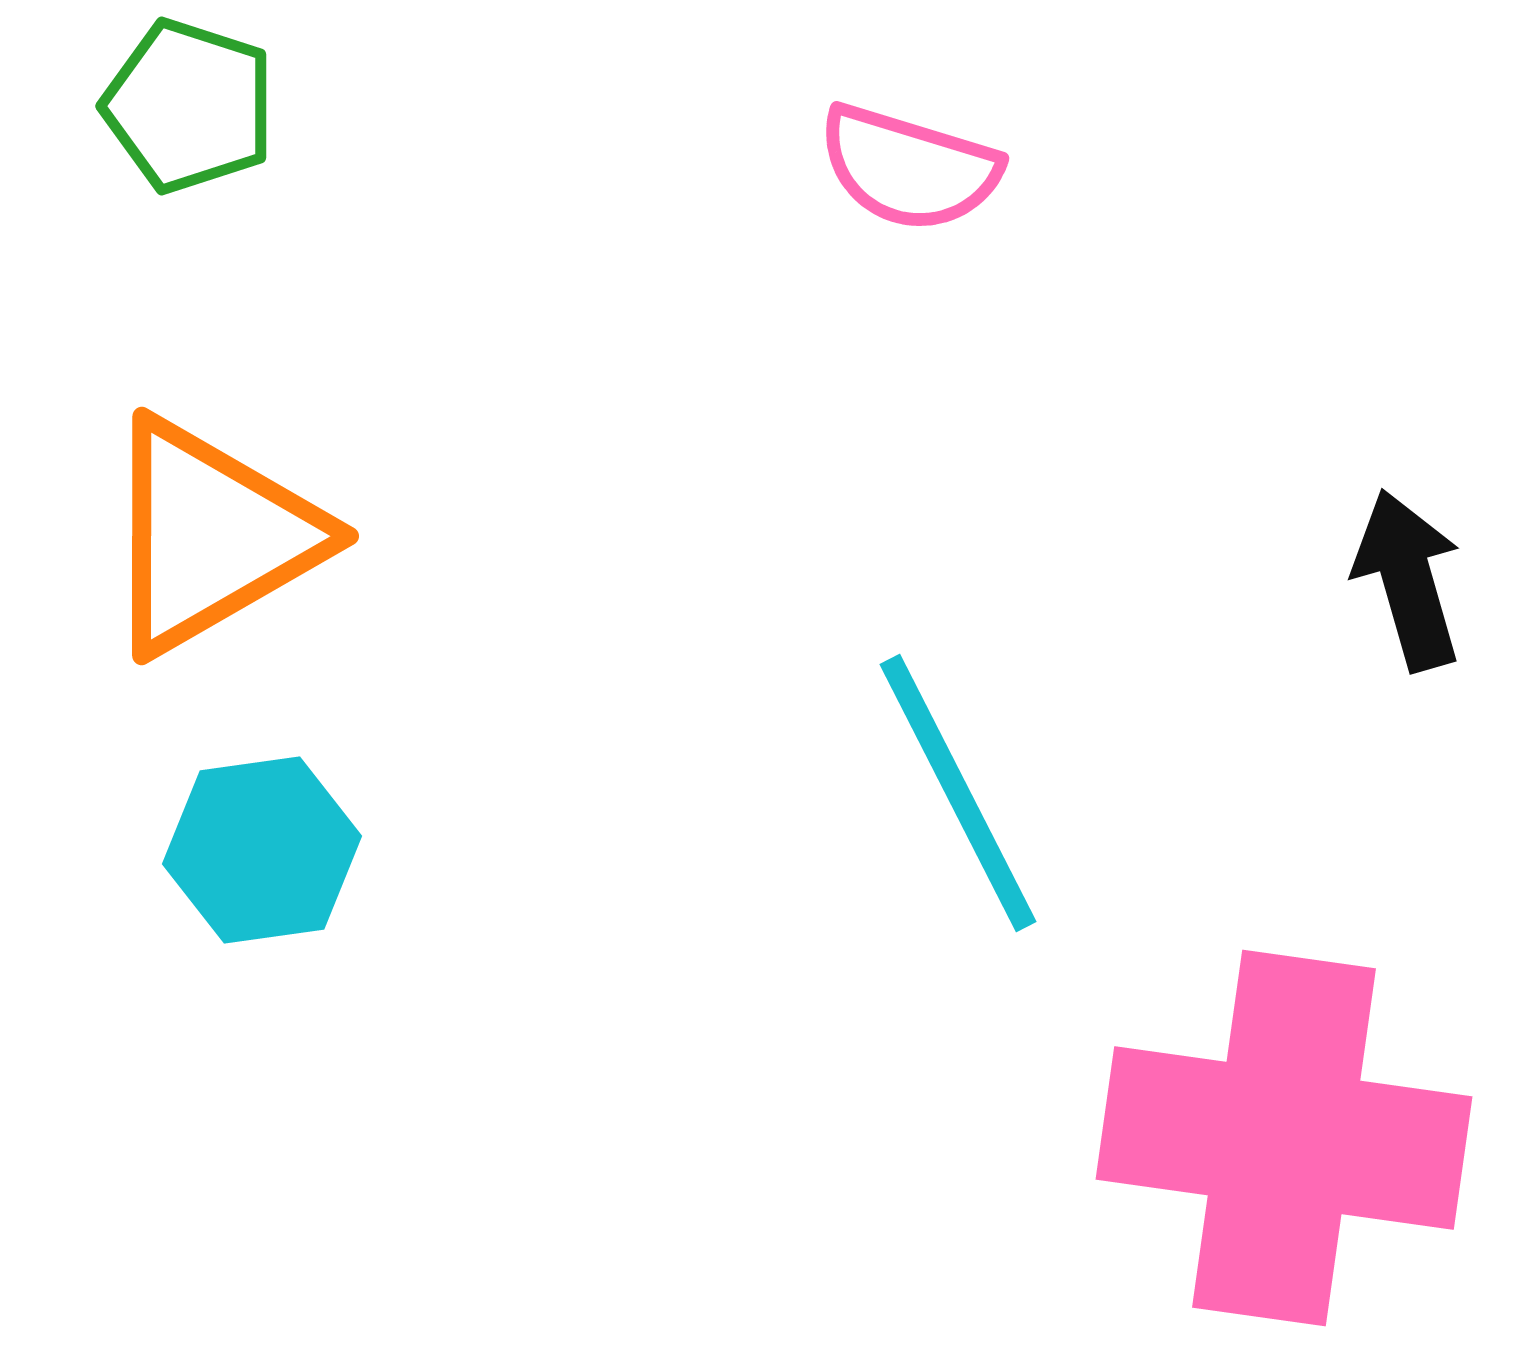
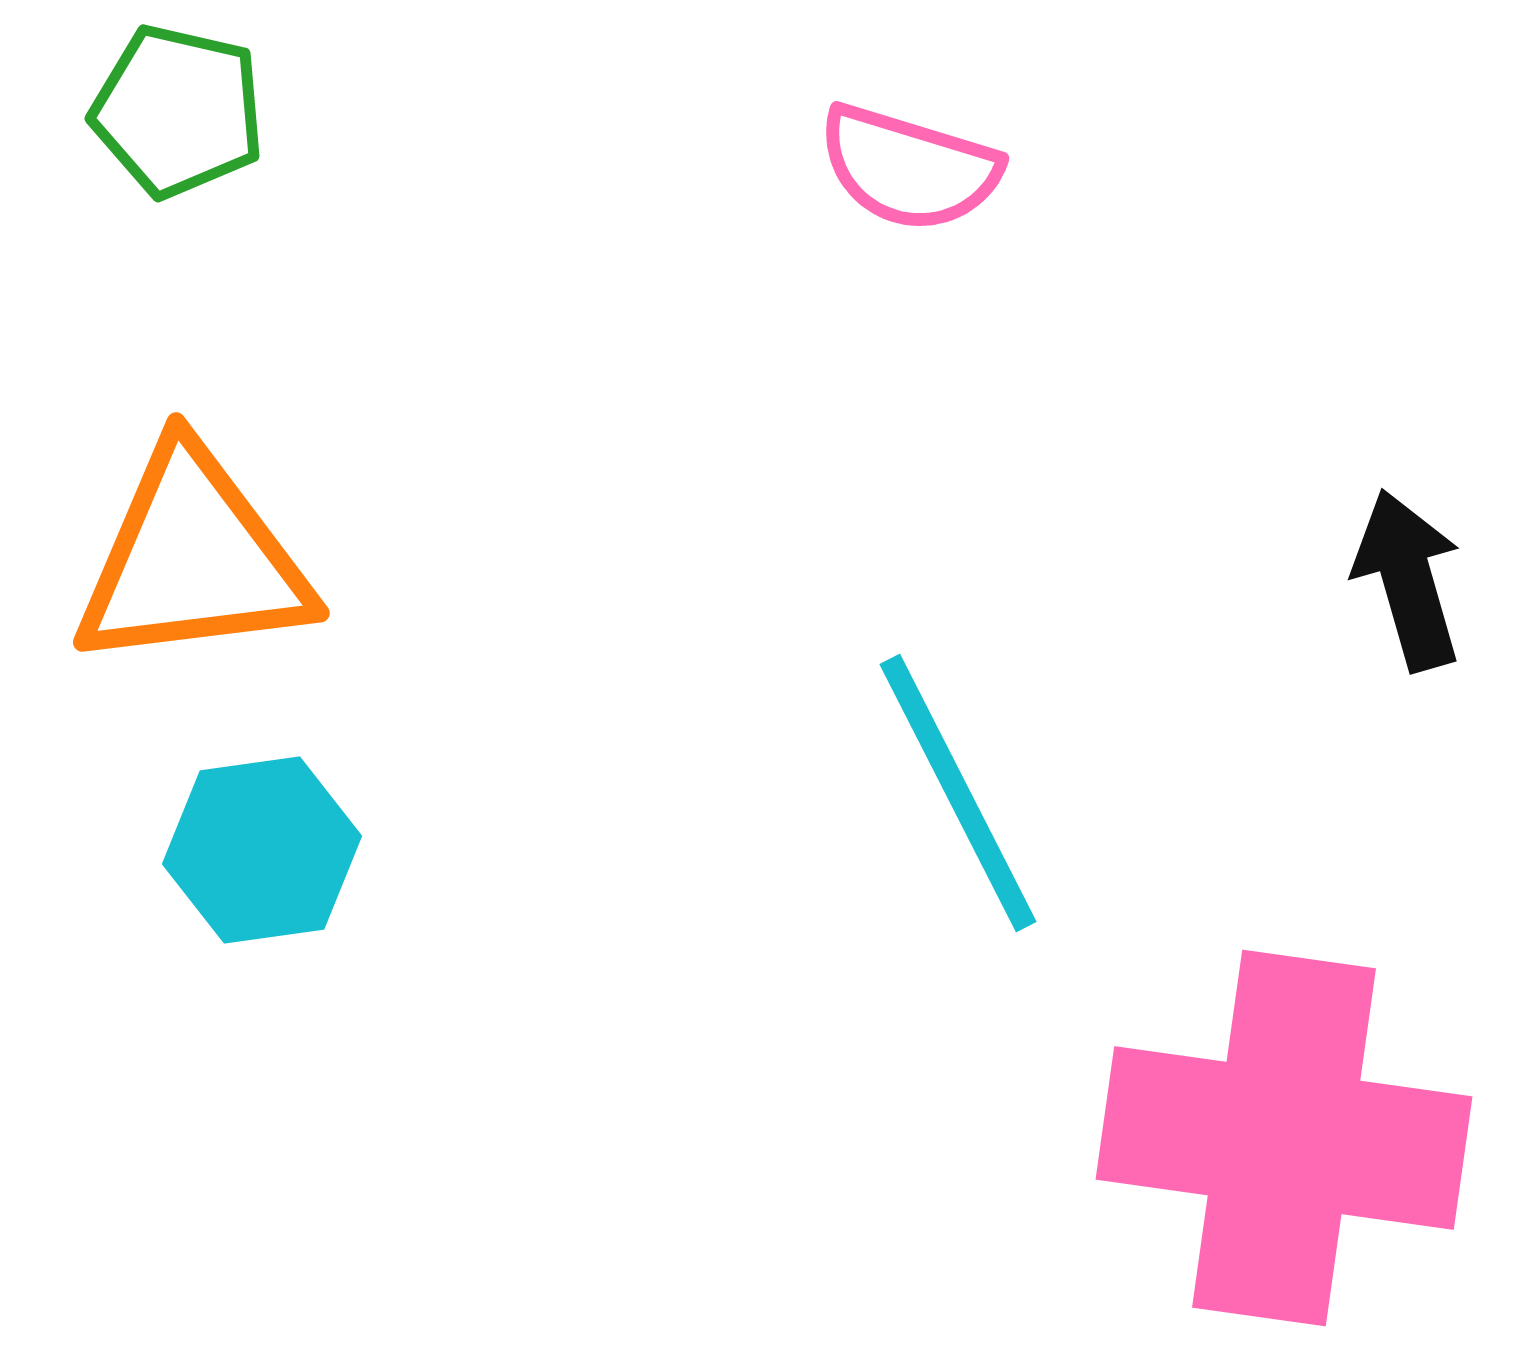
green pentagon: moved 11 px left, 5 px down; rotated 5 degrees counterclockwise
orange triangle: moved 18 px left, 23 px down; rotated 23 degrees clockwise
